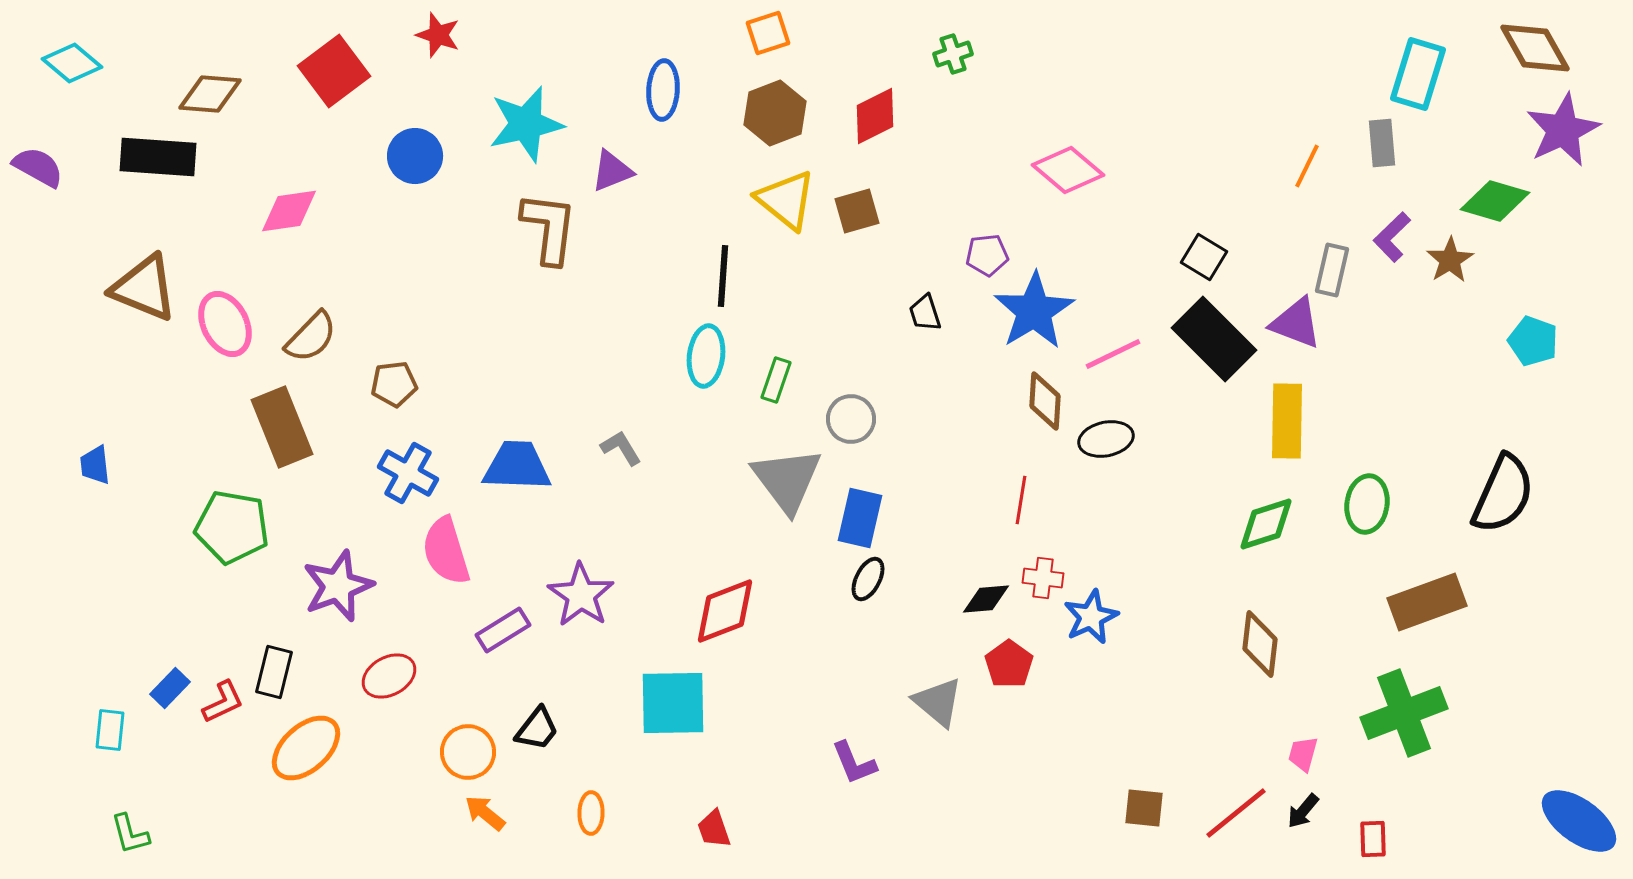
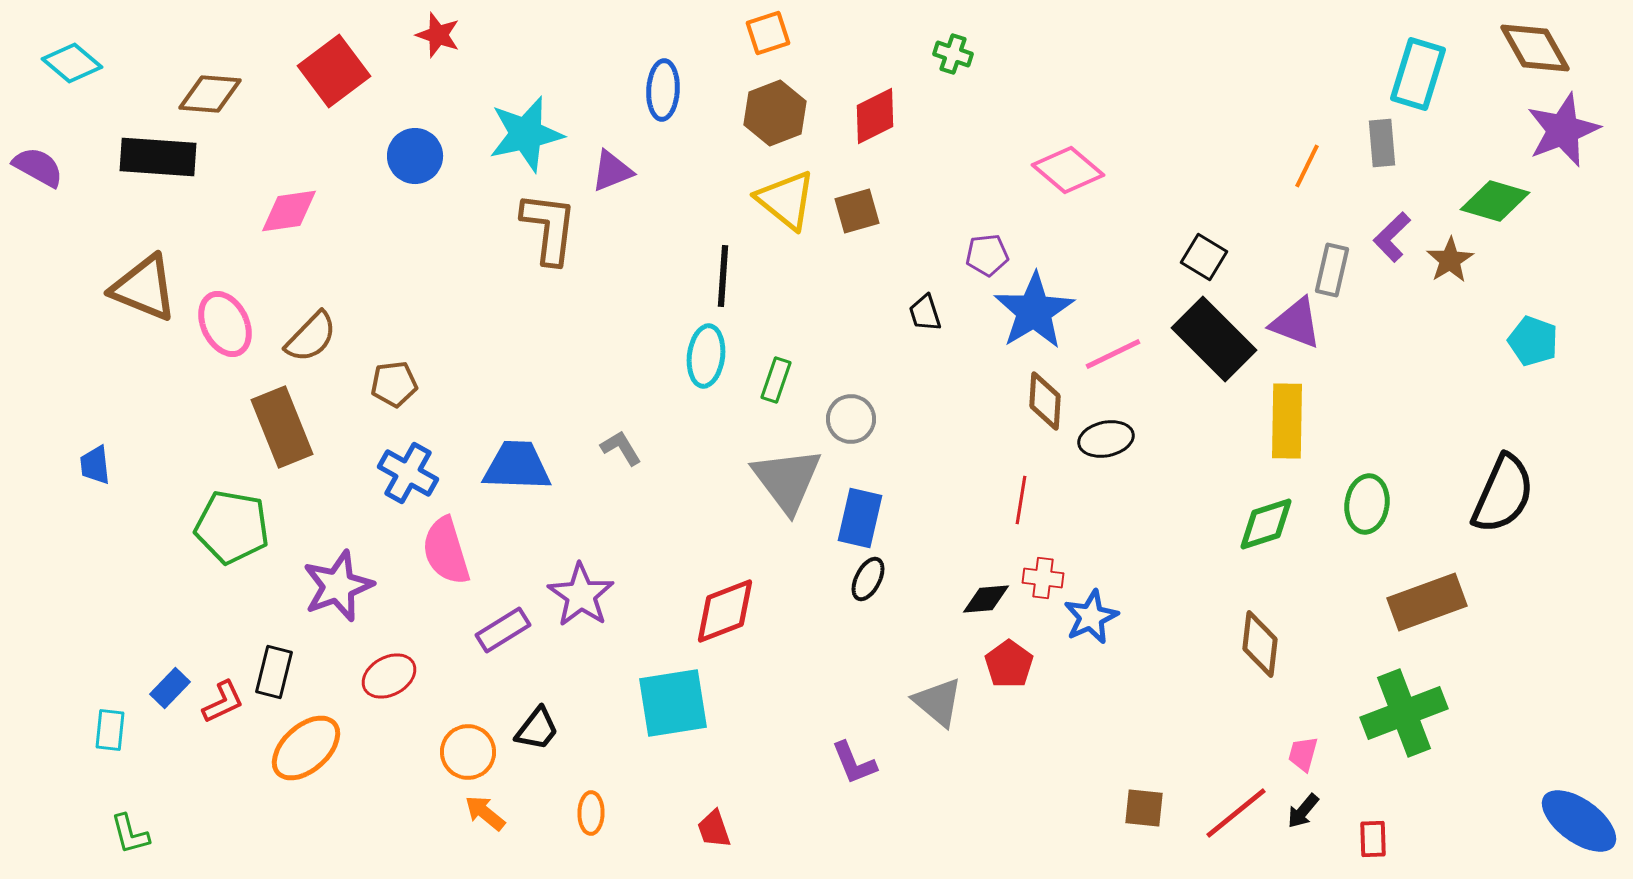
green cross at (953, 54): rotated 36 degrees clockwise
cyan star at (526, 124): moved 10 px down
purple star at (1563, 130): rotated 4 degrees clockwise
cyan square at (673, 703): rotated 8 degrees counterclockwise
